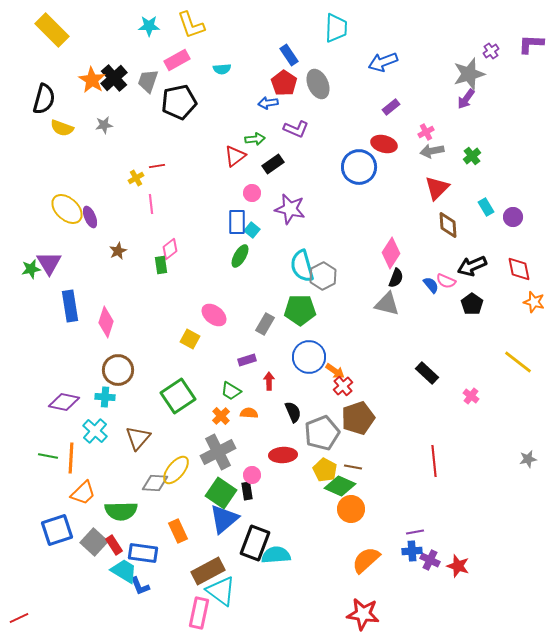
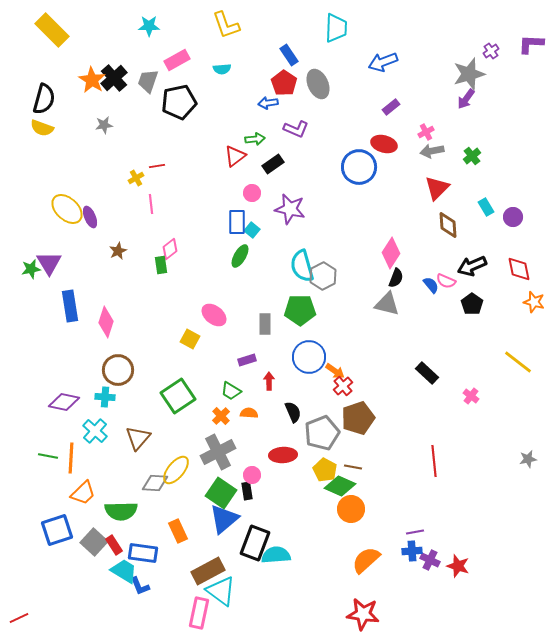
yellow L-shape at (191, 25): moved 35 px right
yellow semicircle at (62, 128): moved 20 px left
gray rectangle at (265, 324): rotated 30 degrees counterclockwise
